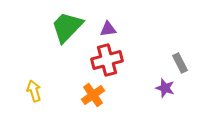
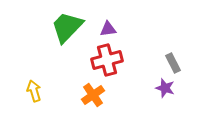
gray rectangle: moved 7 px left
